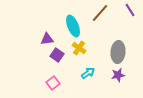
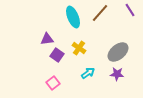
cyan ellipse: moved 9 px up
gray ellipse: rotated 45 degrees clockwise
purple star: moved 1 px left, 1 px up; rotated 16 degrees clockwise
